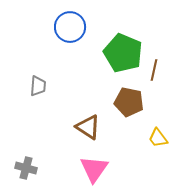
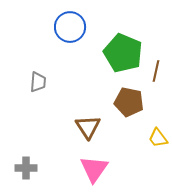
brown line: moved 2 px right, 1 px down
gray trapezoid: moved 4 px up
brown triangle: rotated 24 degrees clockwise
gray cross: rotated 15 degrees counterclockwise
